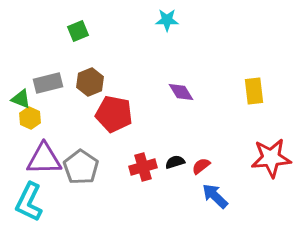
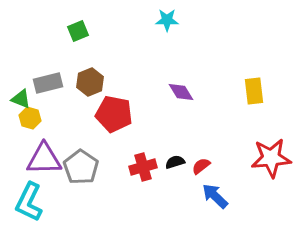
yellow hexagon: rotated 10 degrees counterclockwise
